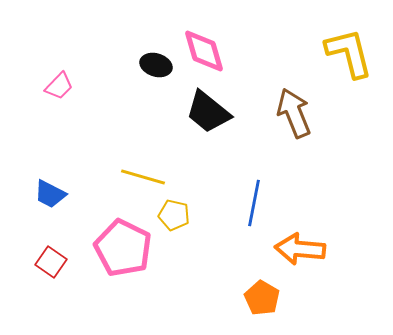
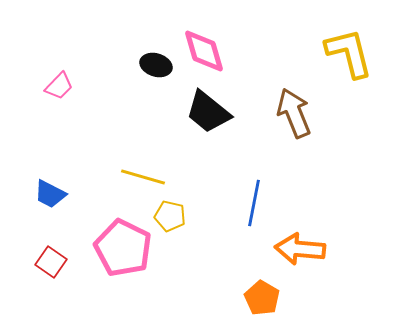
yellow pentagon: moved 4 px left, 1 px down
